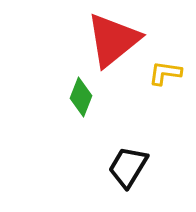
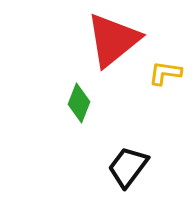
green diamond: moved 2 px left, 6 px down
black trapezoid: rotated 6 degrees clockwise
